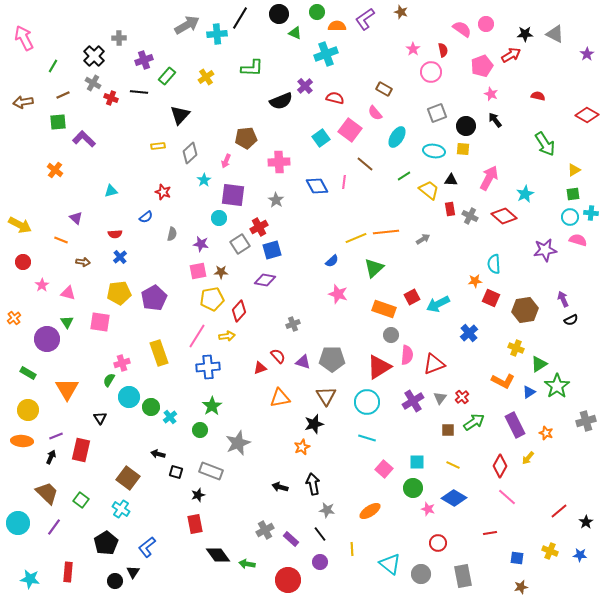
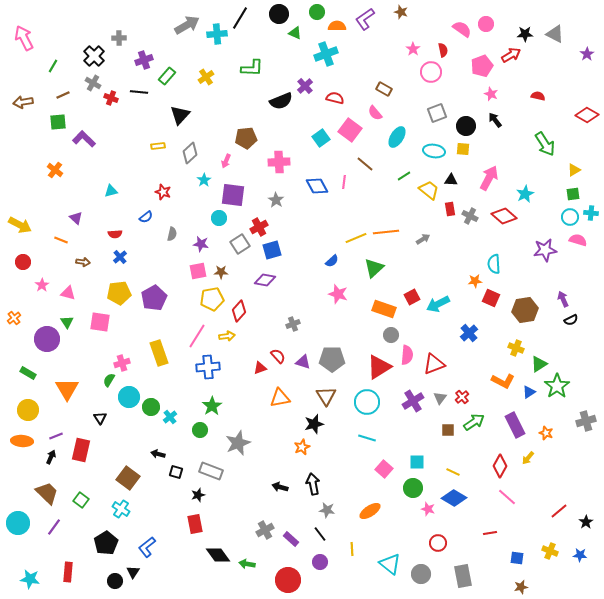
yellow line at (453, 465): moved 7 px down
